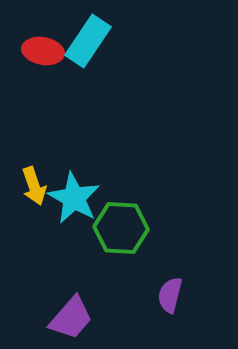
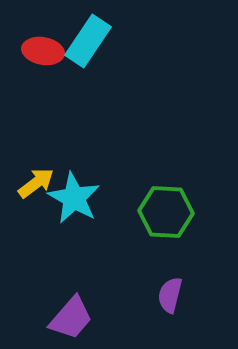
yellow arrow: moved 2 px right, 3 px up; rotated 108 degrees counterclockwise
green hexagon: moved 45 px right, 16 px up
